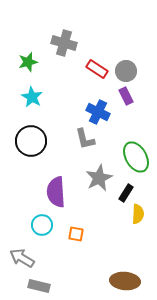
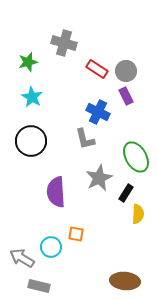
cyan circle: moved 9 px right, 22 px down
